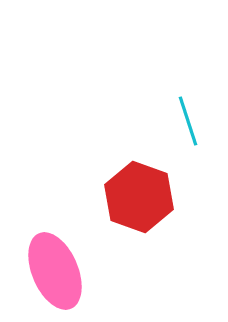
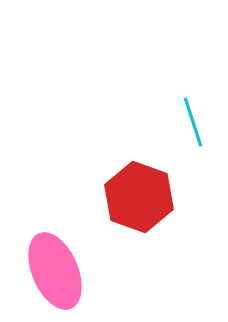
cyan line: moved 5 px right, 1 px down
